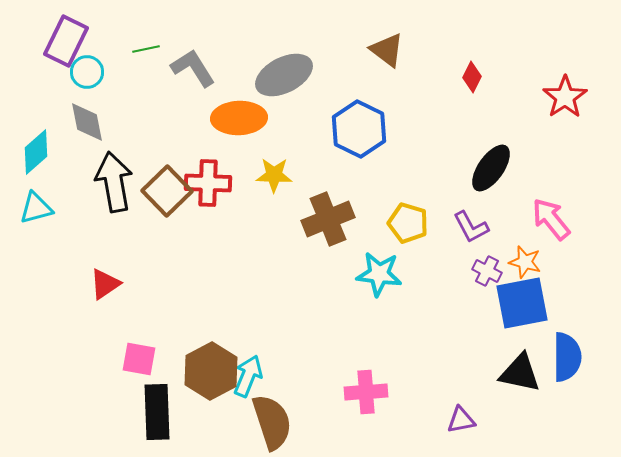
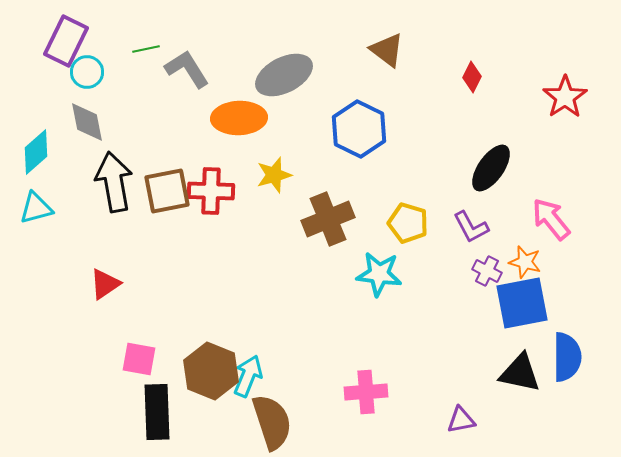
gray L-shape: moved 6 px left, 1 px down
yellow star: rotated 18 degrees counterclockwise
red cross: moved 3 px right, 8 px down
brown square: rotated 33 degrees clockwise
brown hexagon: rotated 10 degrees counterclockwise
